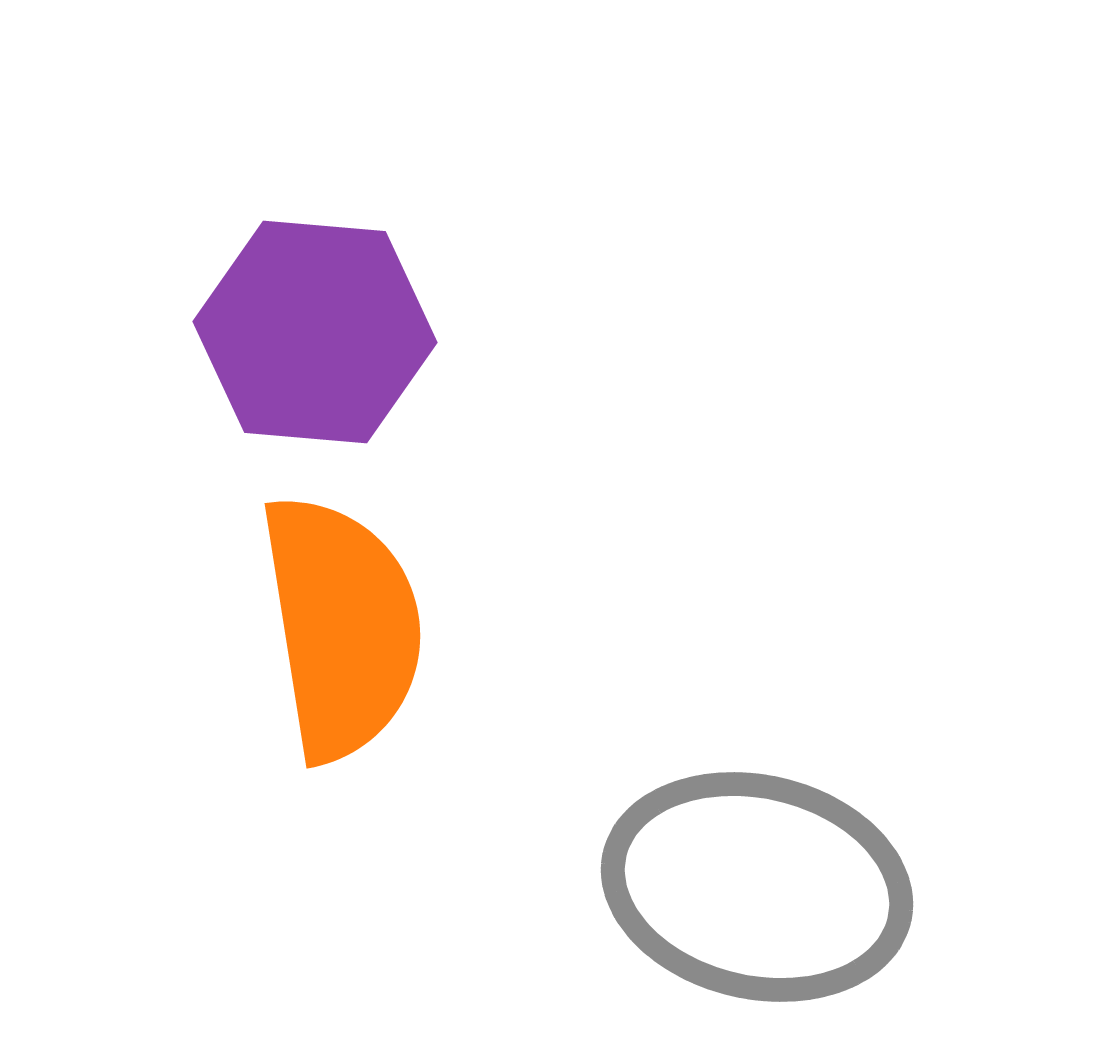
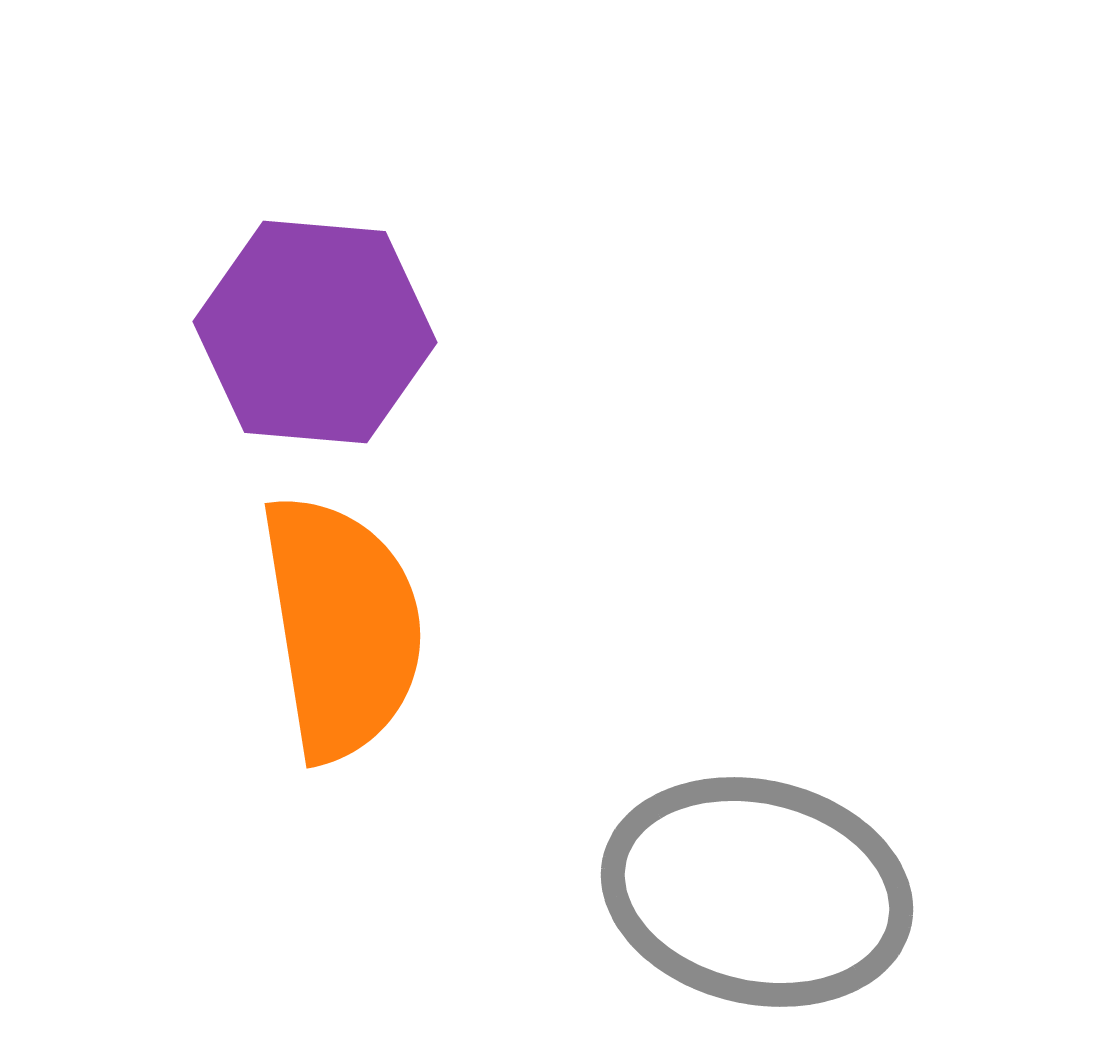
gray ellipse: moved 5 px down
